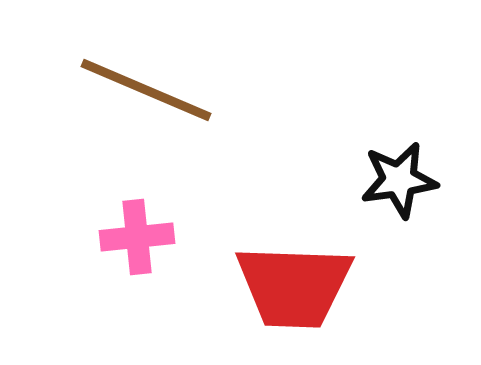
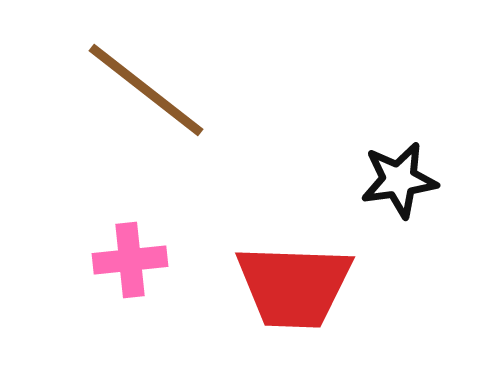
brown line: rotated 15 degrees clockwise
pink cross: moved 7 px left, 23 px down
